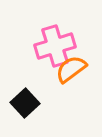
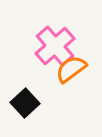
pink cross: rotated 24 degrees counterclockwise
